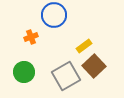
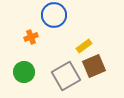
brown square: rotated 20 degrees clockwise
